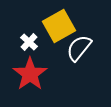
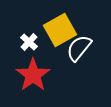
yellow square: moved 1 px right, 4 px down
red star: moved 3 px right, 1 px down
